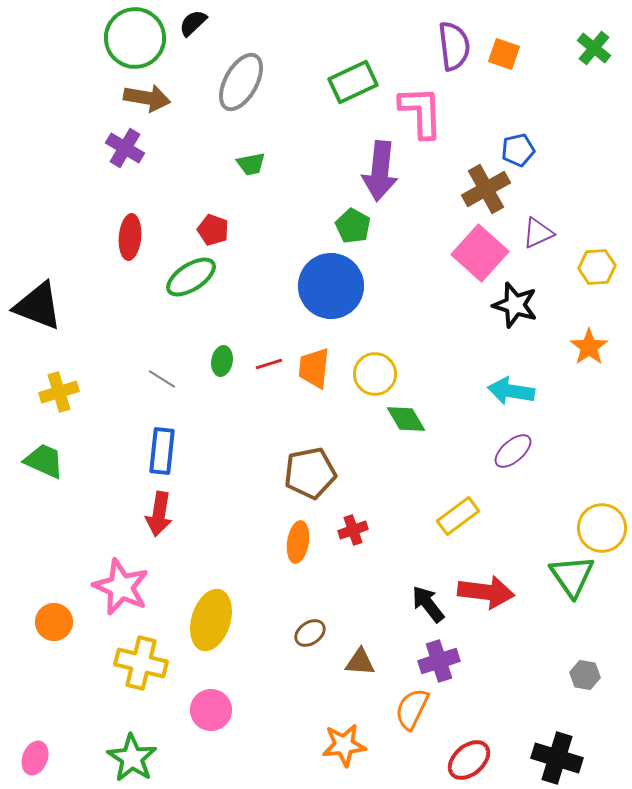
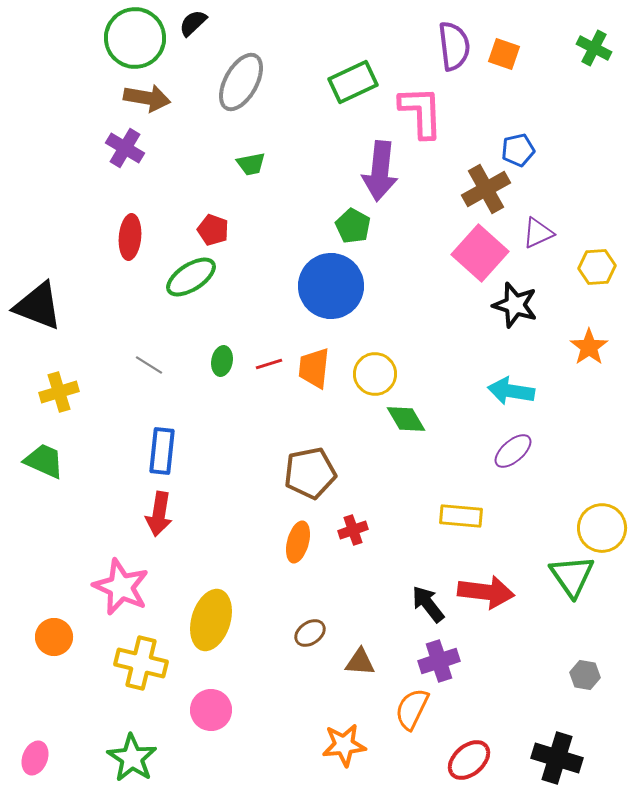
green cross at (594, 48): rotated 12 degrees counterclockwise
gray line at (162, 379): moved 13 px left, 14 px up
yellow rectangle at (458, 516): moved 3 px right; rotated 42 degrees clockwise
orange ellipse at (298, 542): rotated 6 degrees clockwise
orange circle at (54, 622): moved 15 px down
